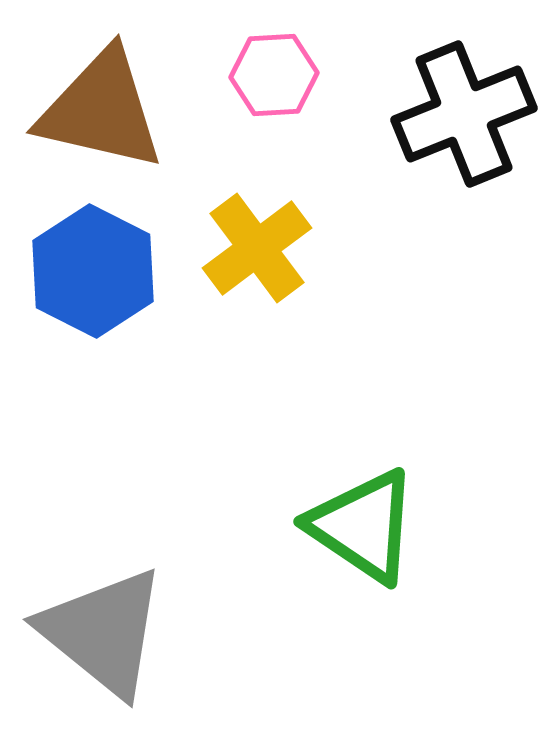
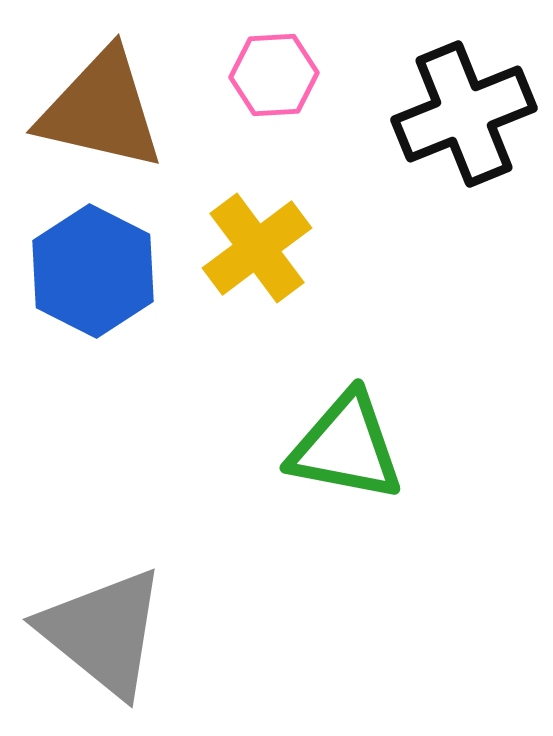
green triangle: moved 17 px left, 79 px up; rotated 23 degrees counterclockwise
